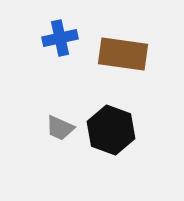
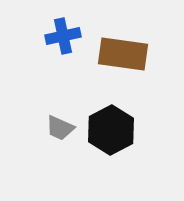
blue cross: moved 3 px right, 2 px up
black hexagon: rotated 12 degrees clockwise
